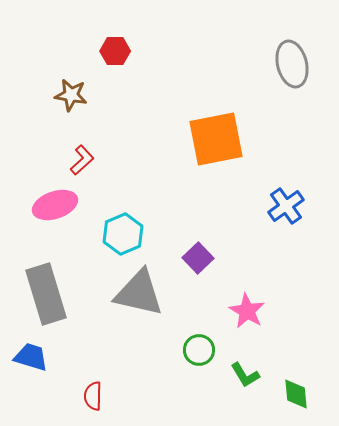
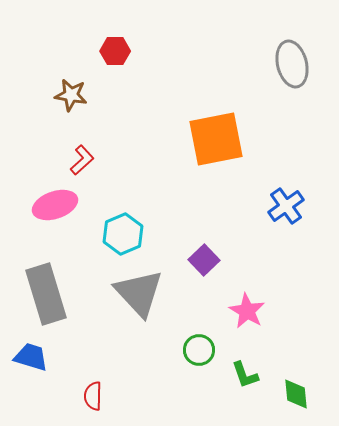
purple square: moved 6 px right, 2 px down
gray triangle: rotated 34 degrees clockwise
green L-shape: rotated 12 degrees clockwise
